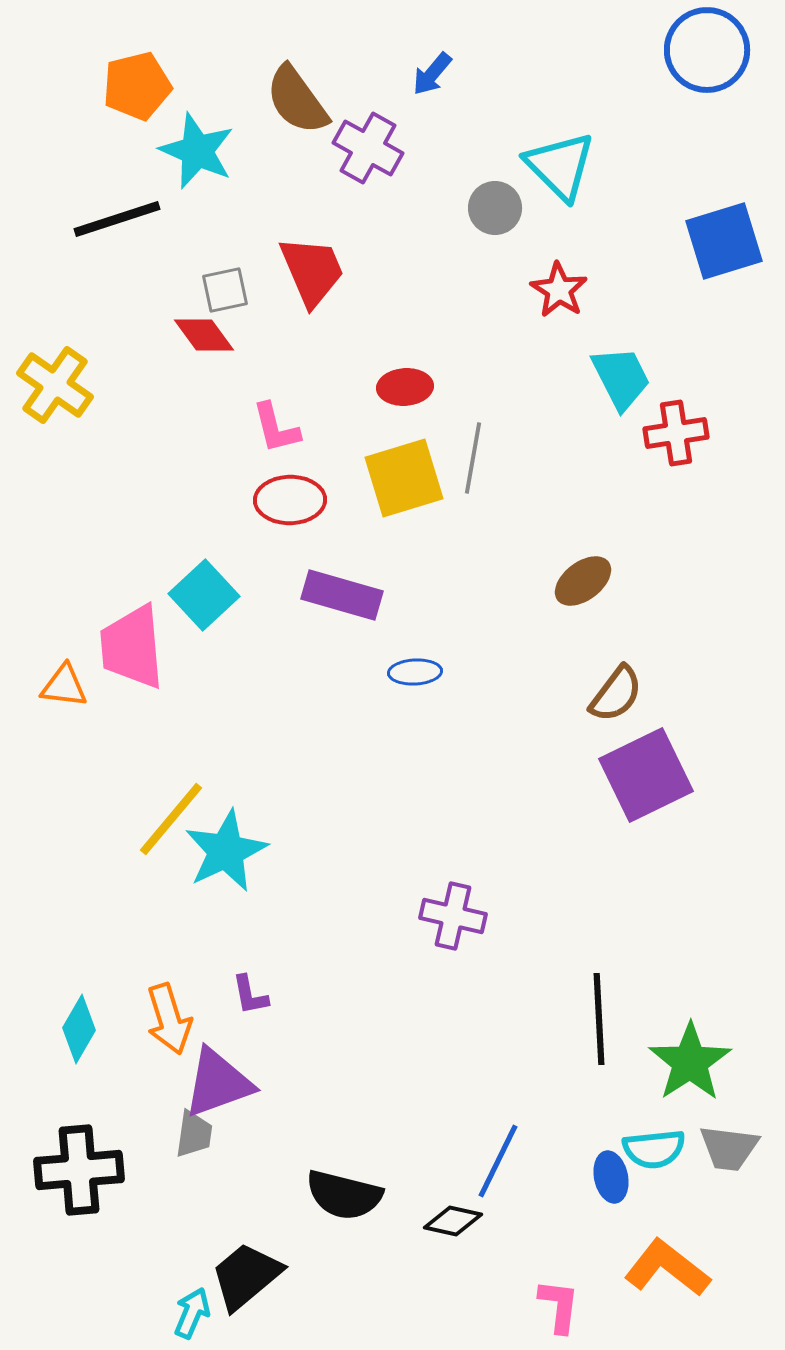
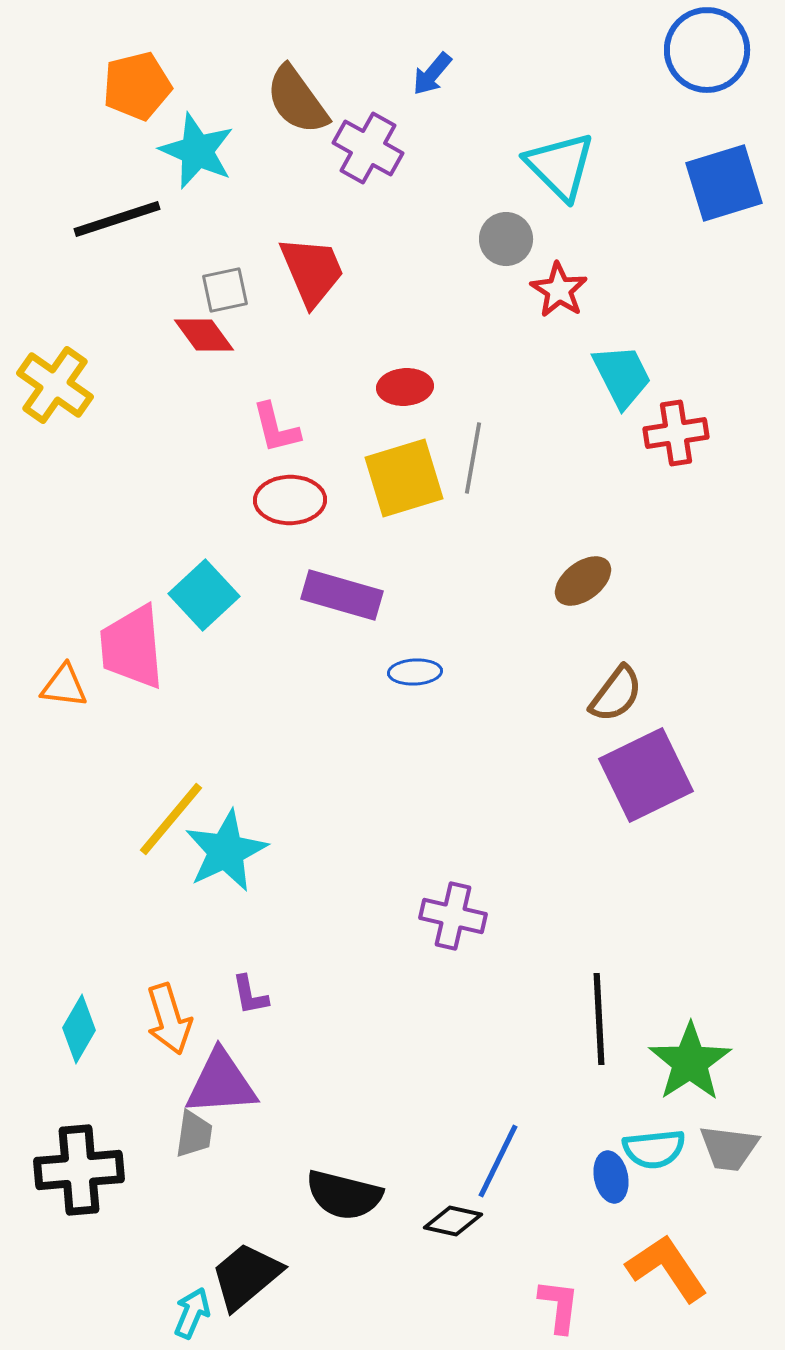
gray circle at (495, 208): moved 11 px right, 31 px down
blue square at (724, 241): moved 58 px up
cyan trapezoid at (621, 378): moved 1 px right, 2 px up
purple triangle at (218, 1083): moved 3 px right; rotated 16 degrees clockwise
orange L-shape at (667, 1268): rotated 18 degrees clockwise
